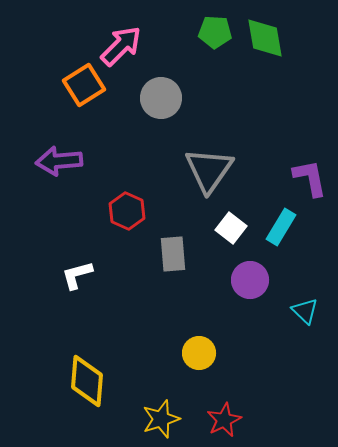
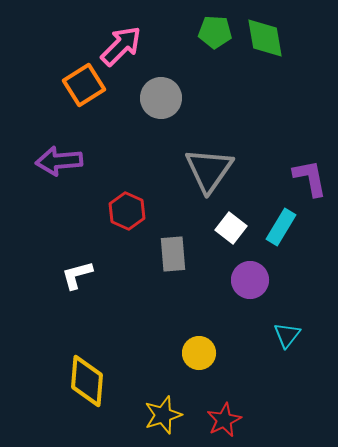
cyan triangle: moved 18 px left, 24 px down; rotated 24 degrees clockwise
yellow star: moved 2 px right, 4 px up
